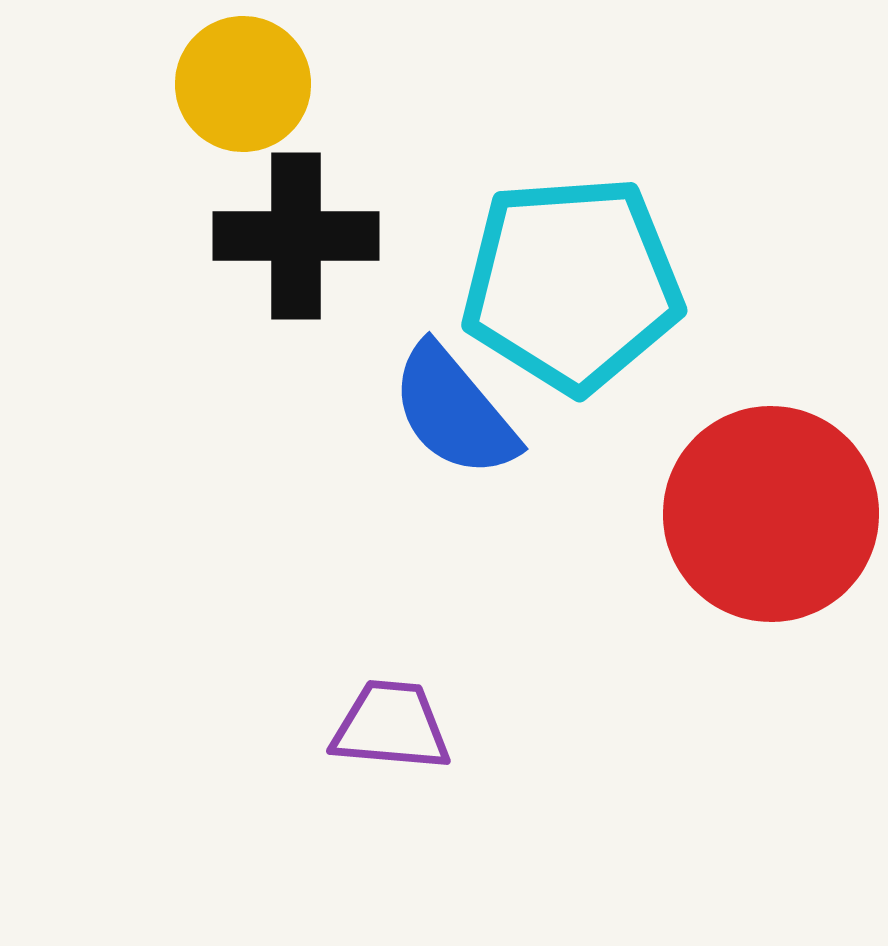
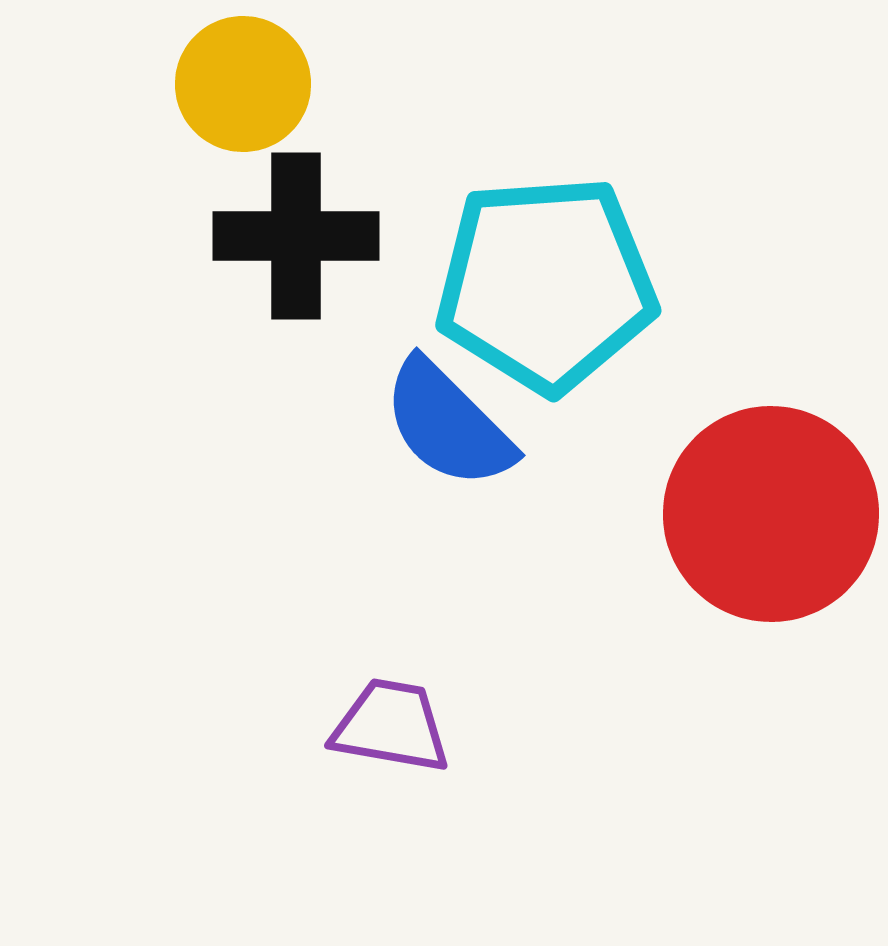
cyan pentagon: moved 26 px left
blue semicircle: moved 6 px left, 13 px down; rotated 5 degrees counterclockwise
purple trapezoid: rotated 5 degrees clockwise
